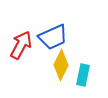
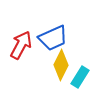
blue trapezoid: moved 1 px down
cyan rectangle: moved 3 px left, 2 px down; rotated 20 degrees clockwise
